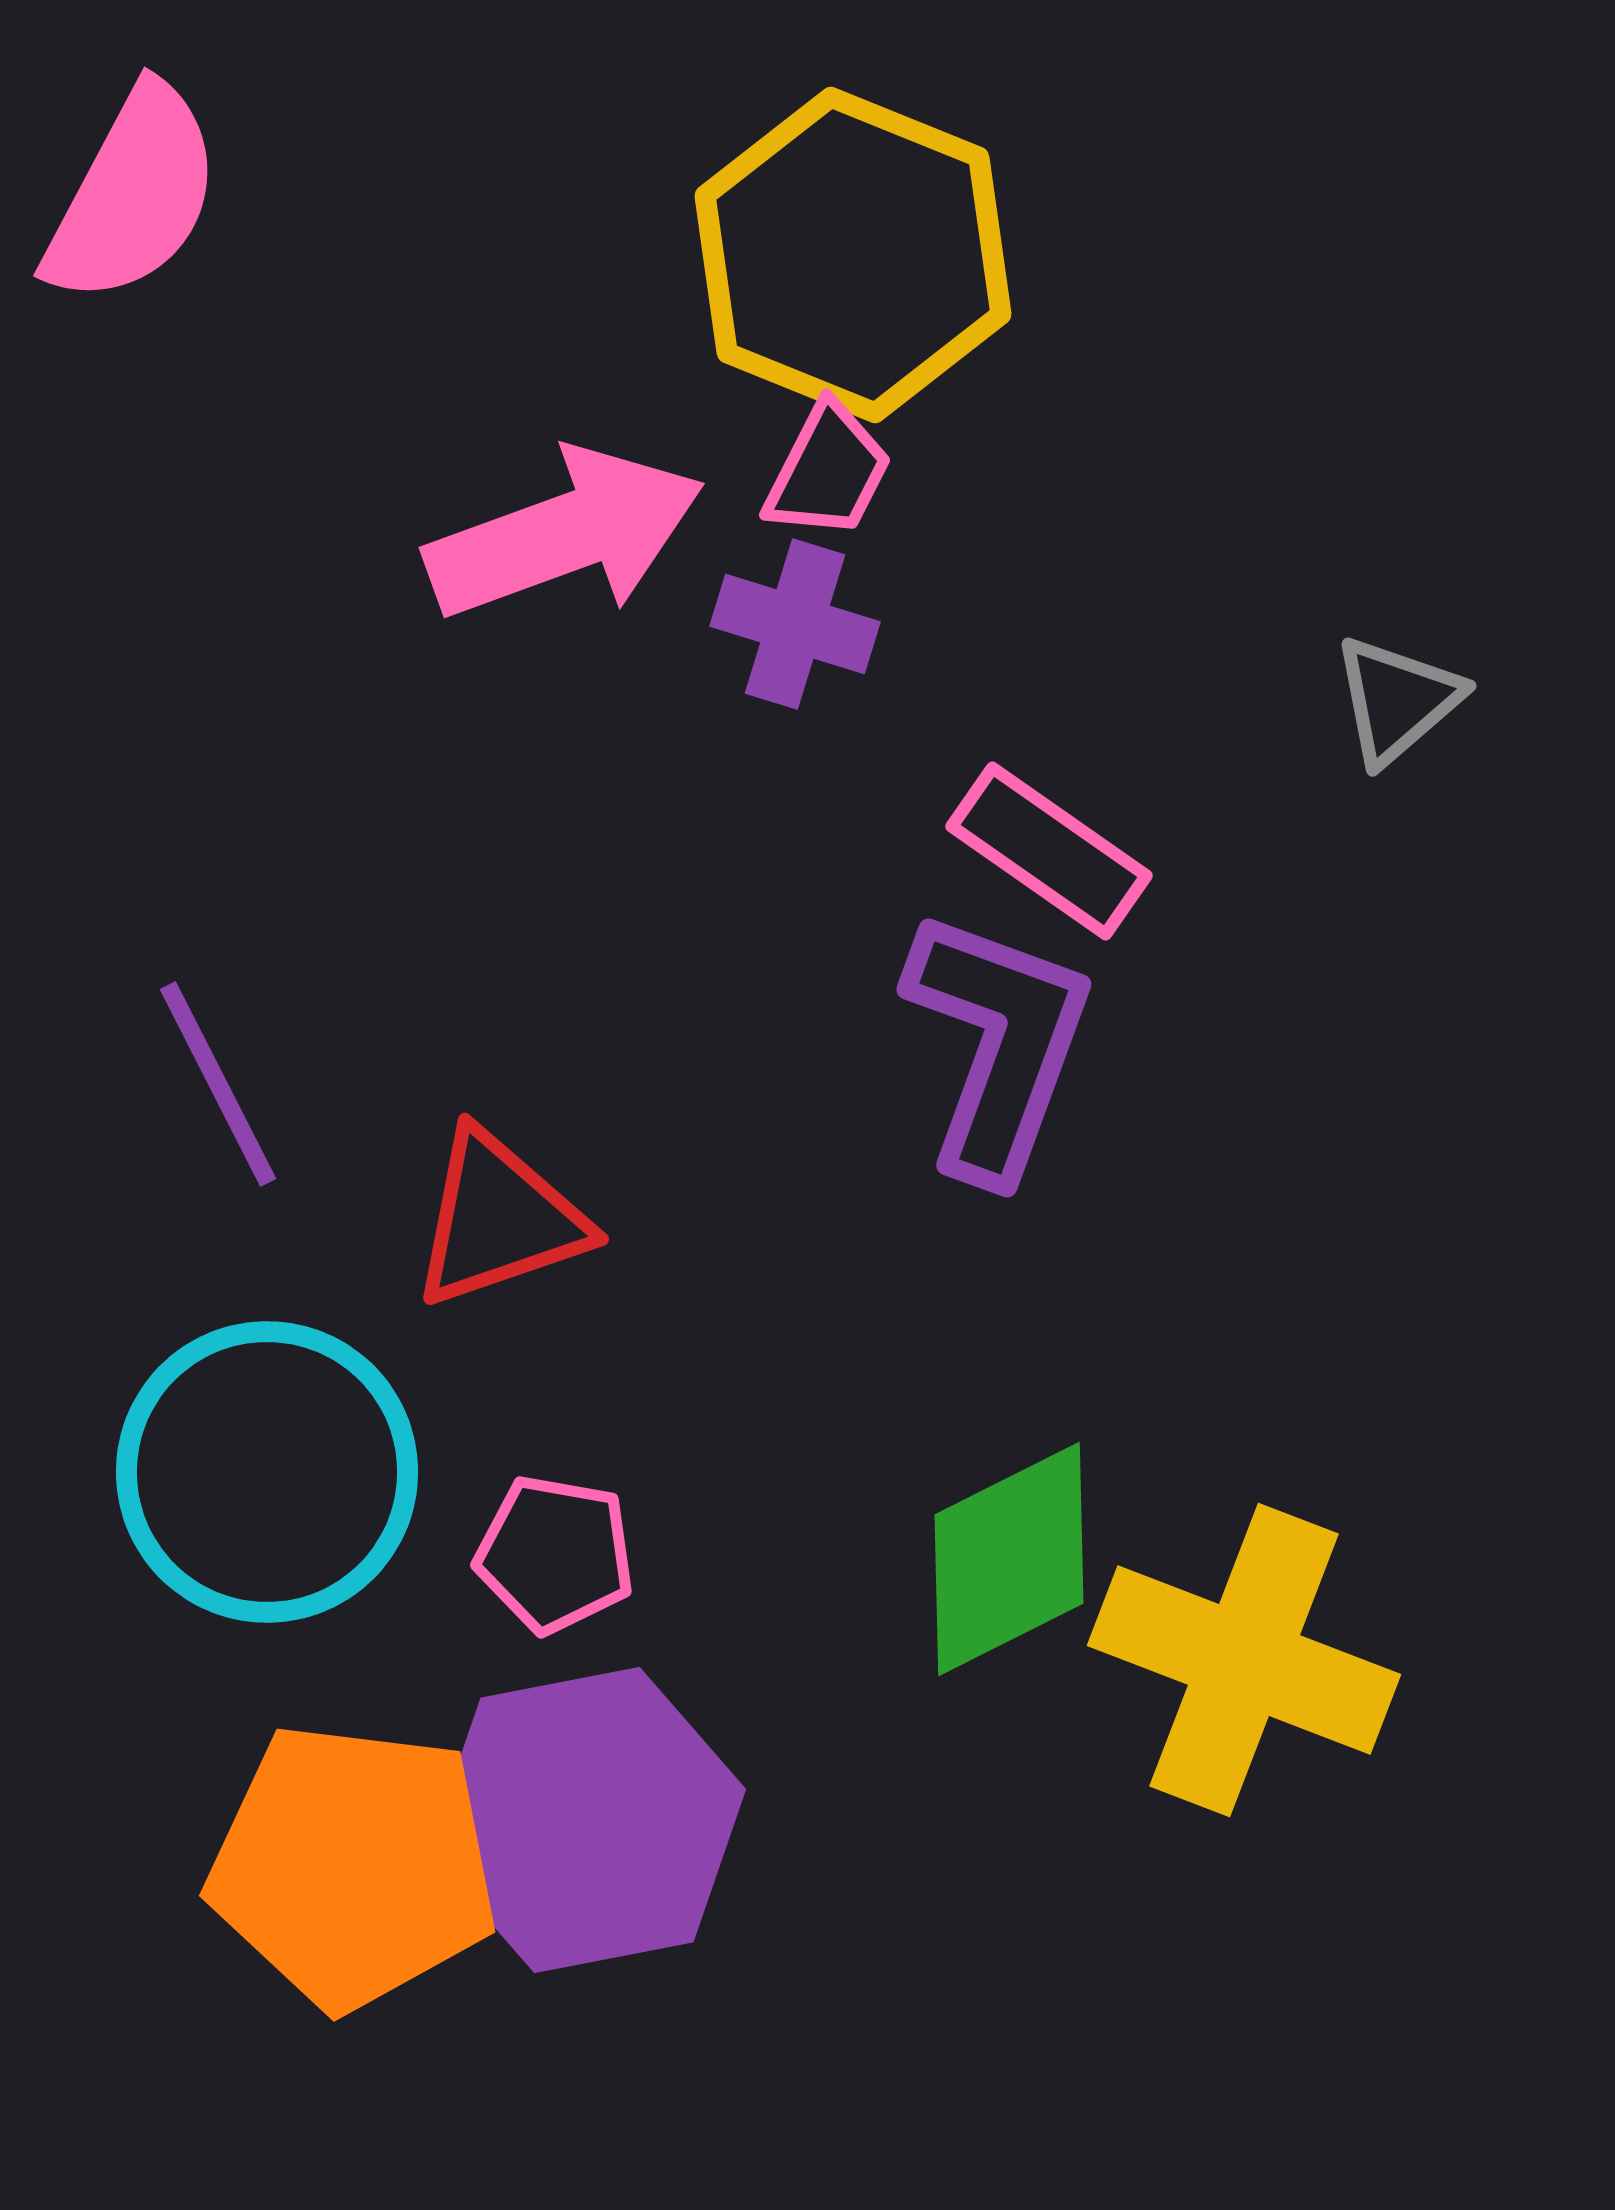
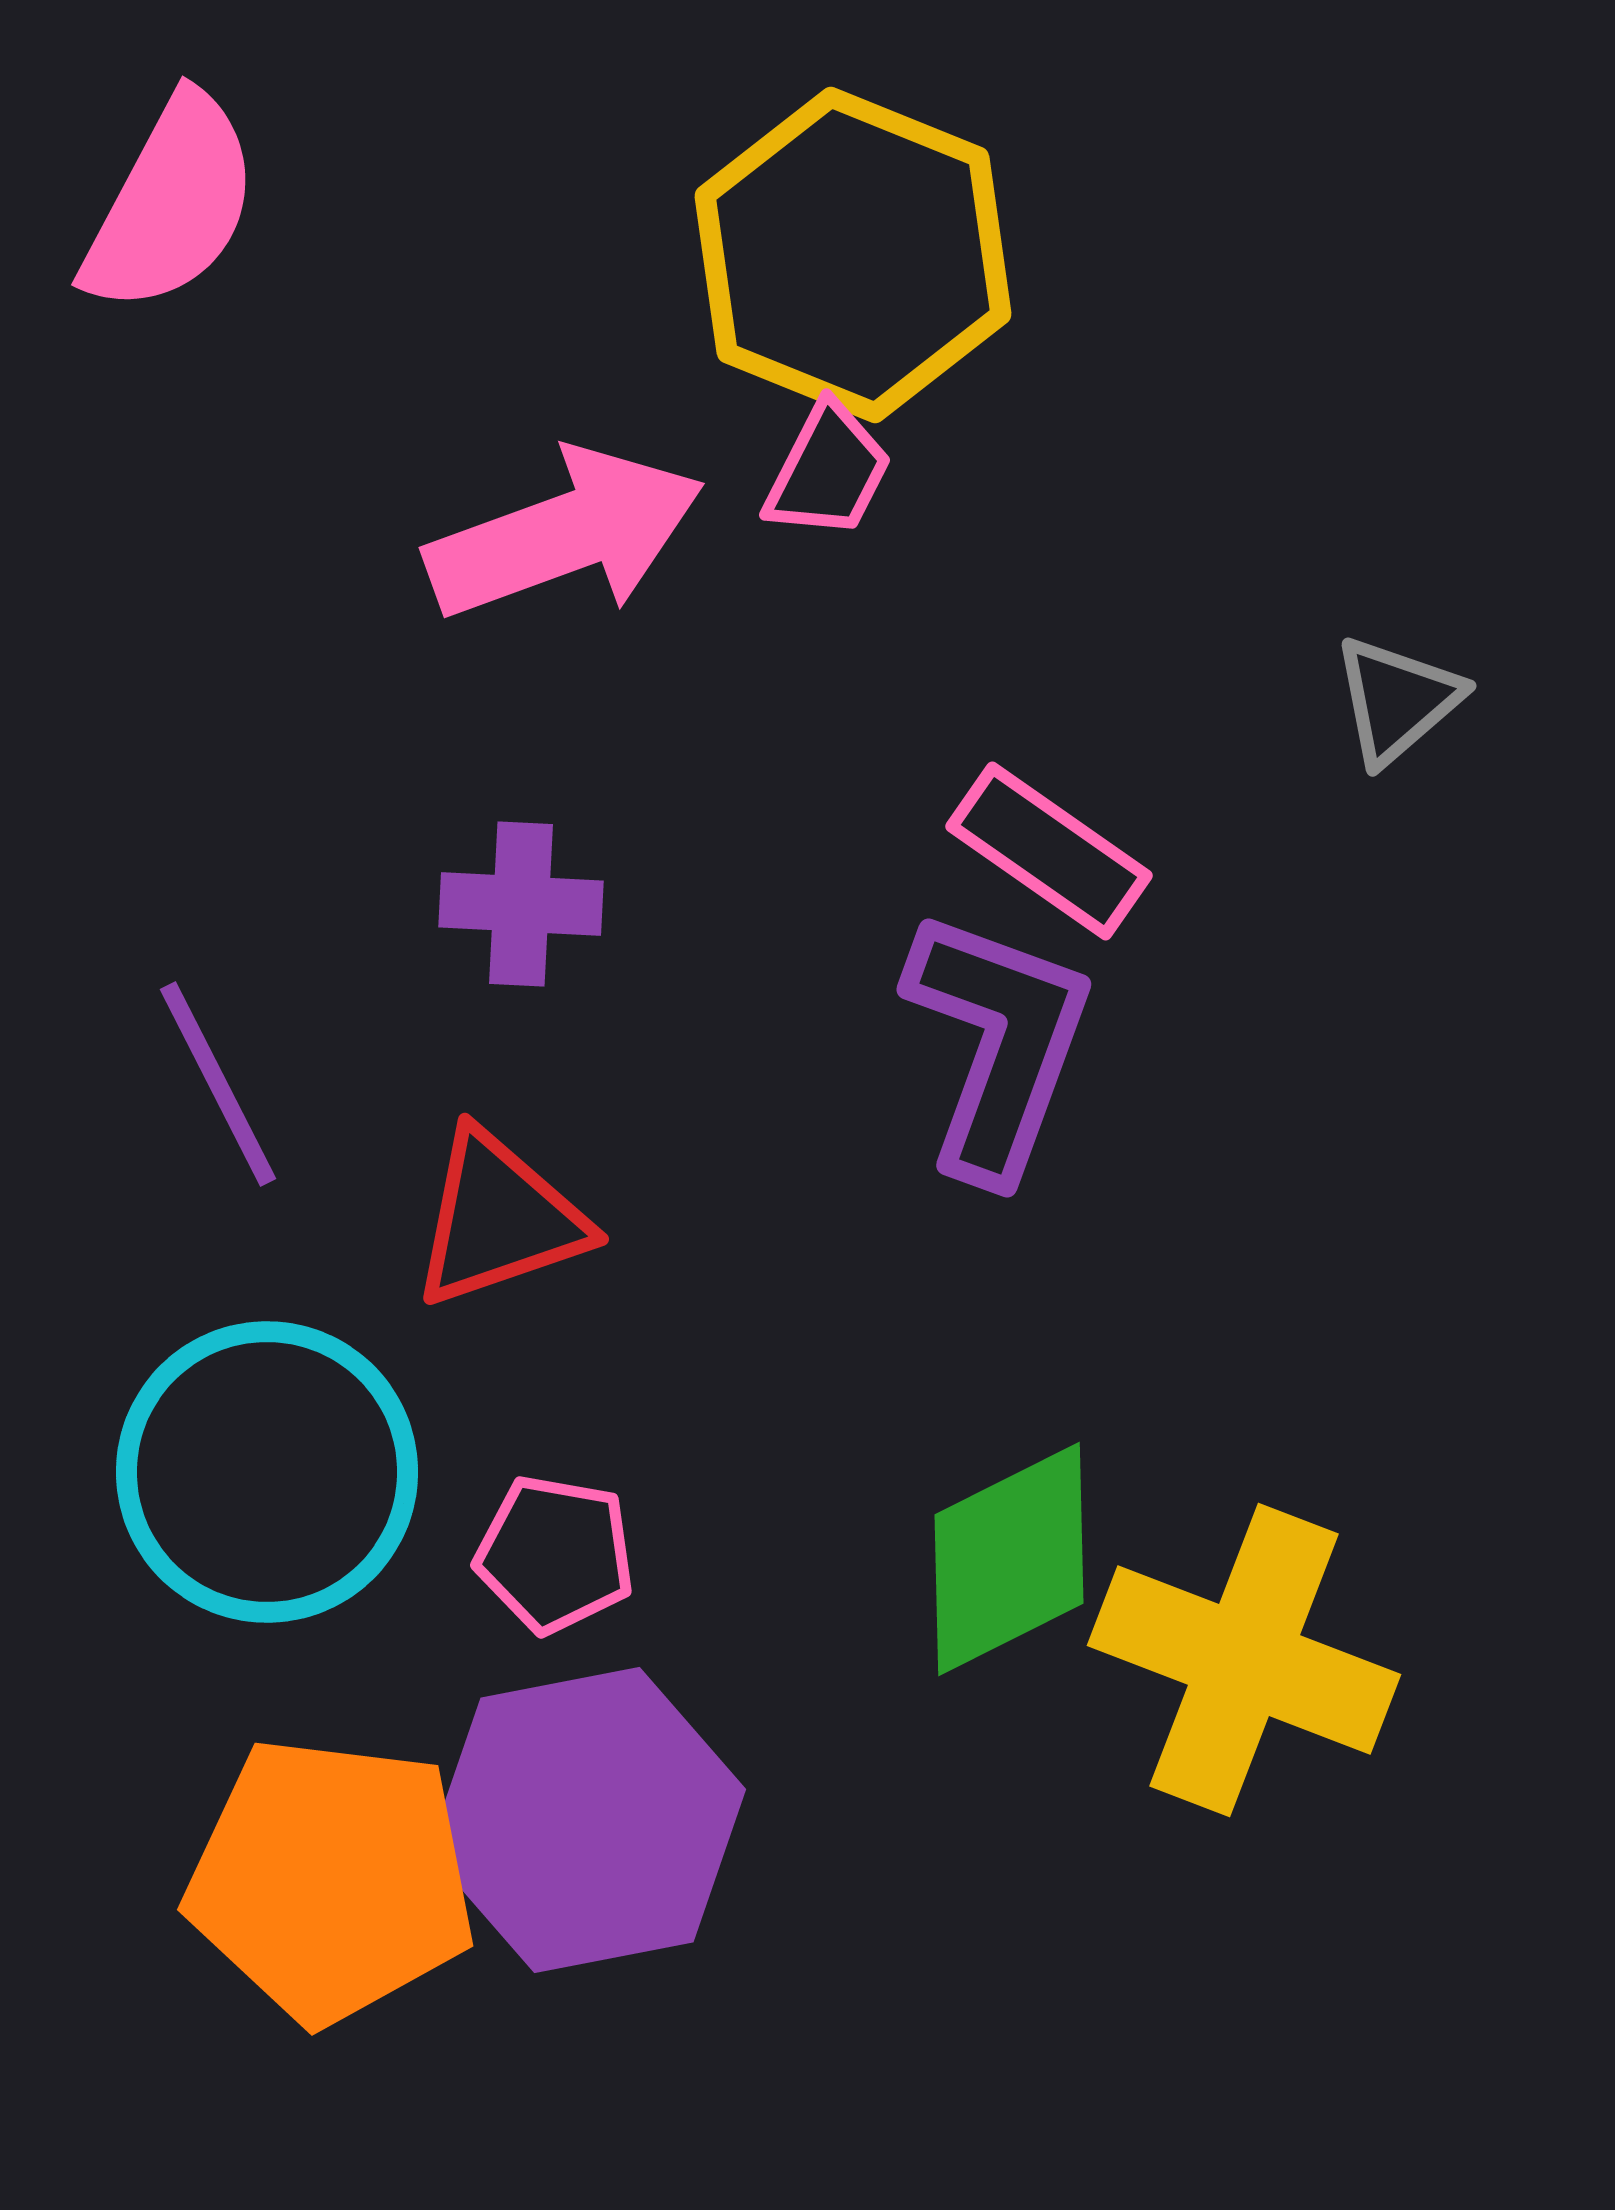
pink semicircle: moved 38 px right, 9 px down
purple cross: moved 274 px left, 280 px down; rotated 14 degrees counterclockwise
orange pentagon: moved 22 px left, 14 px down
